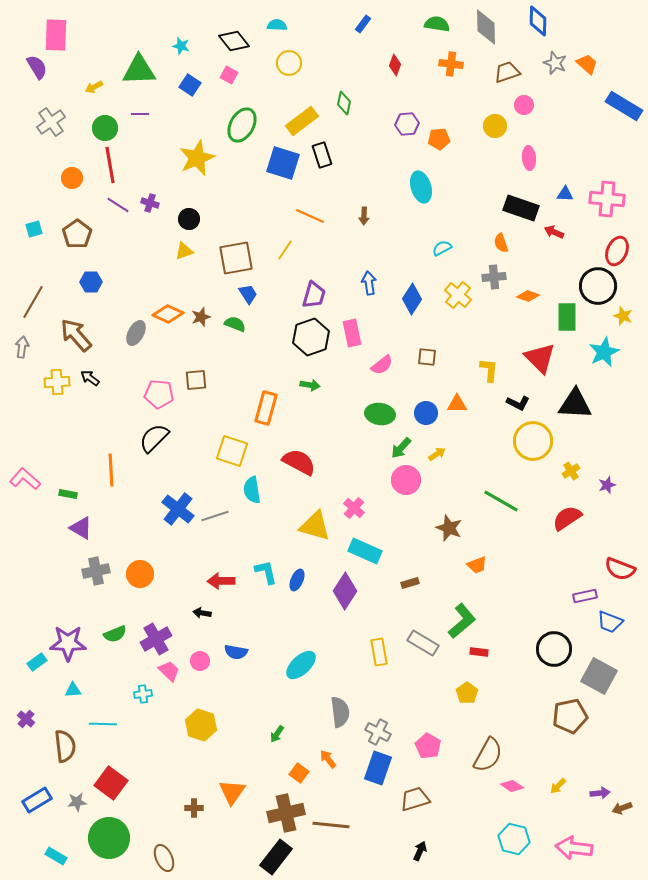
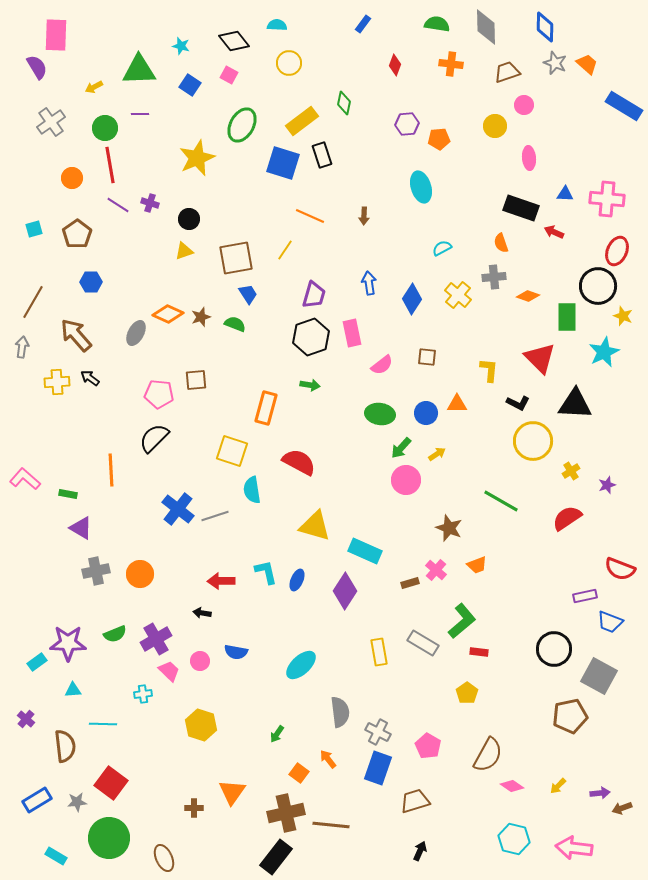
blue diamond at (538, 21): moved 7 px right, 6 px down
pink cross at (354, 508): moved 82 px right, 62 px down
brown trapezoid at (415, 799): moved 2 px down
